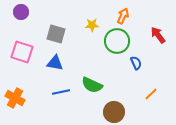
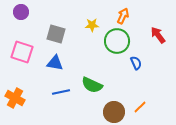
orange line: moved 11 px left, 13 px down
